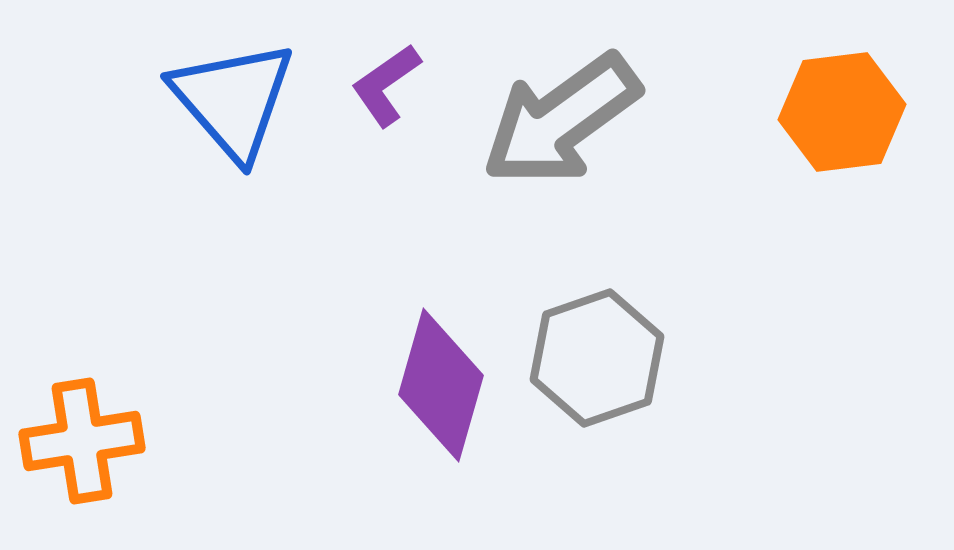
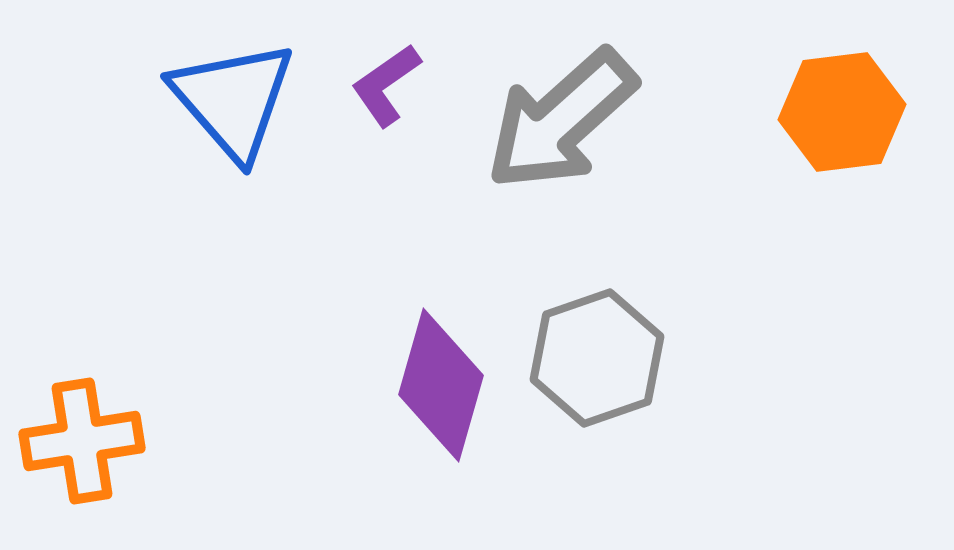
gray arrow: rotated 6 degrees counterclockwise
